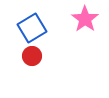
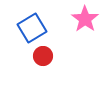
red circle: moved 11 px right
